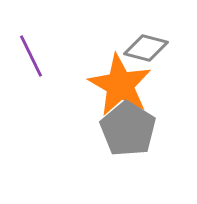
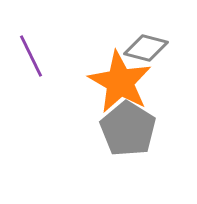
orange star: moved 3 px up
